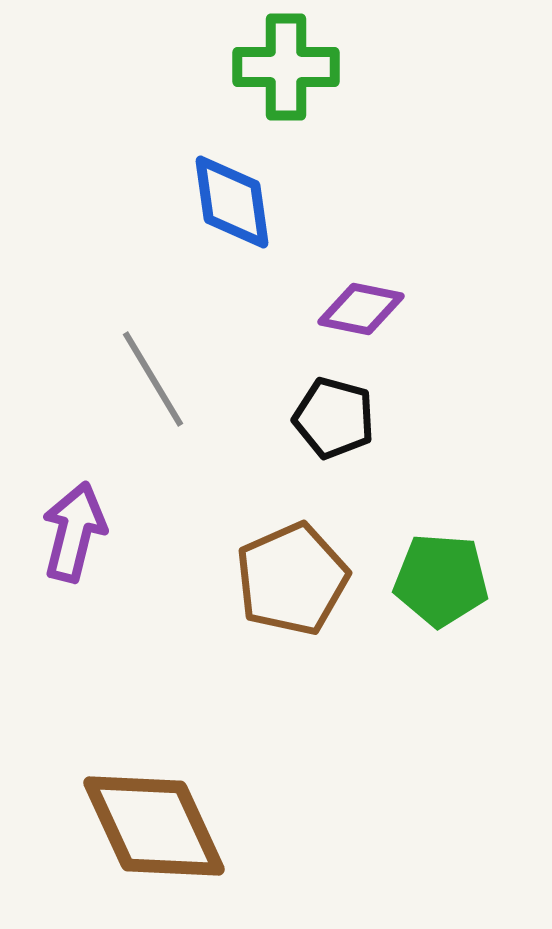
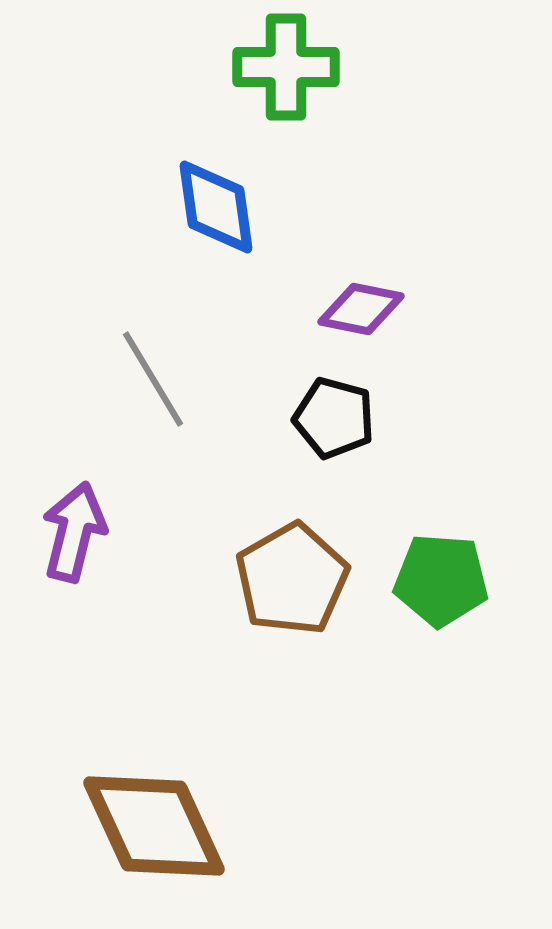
blue diamond: moved 16 px left, 5 px down
brown pentagon: rotated 6 degrees counterclockwise
